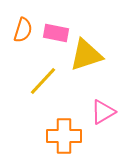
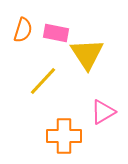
yellow triangle: moved 1 px right, 1 px up; rotated 45 degrees counterclockwise
